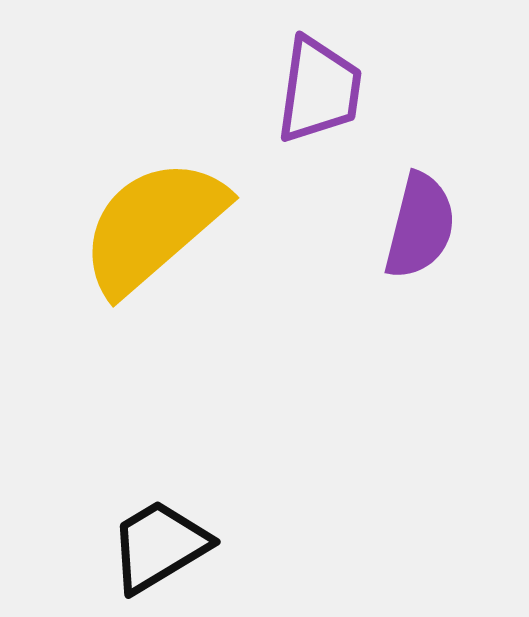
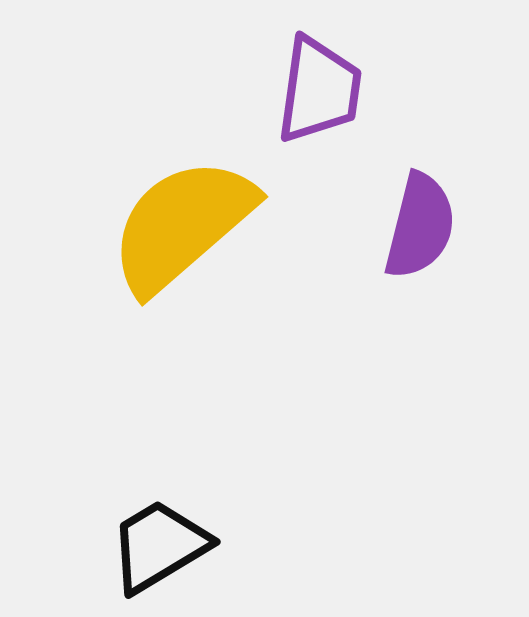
yellow semicircle: moved 29 px right, 1 px up
